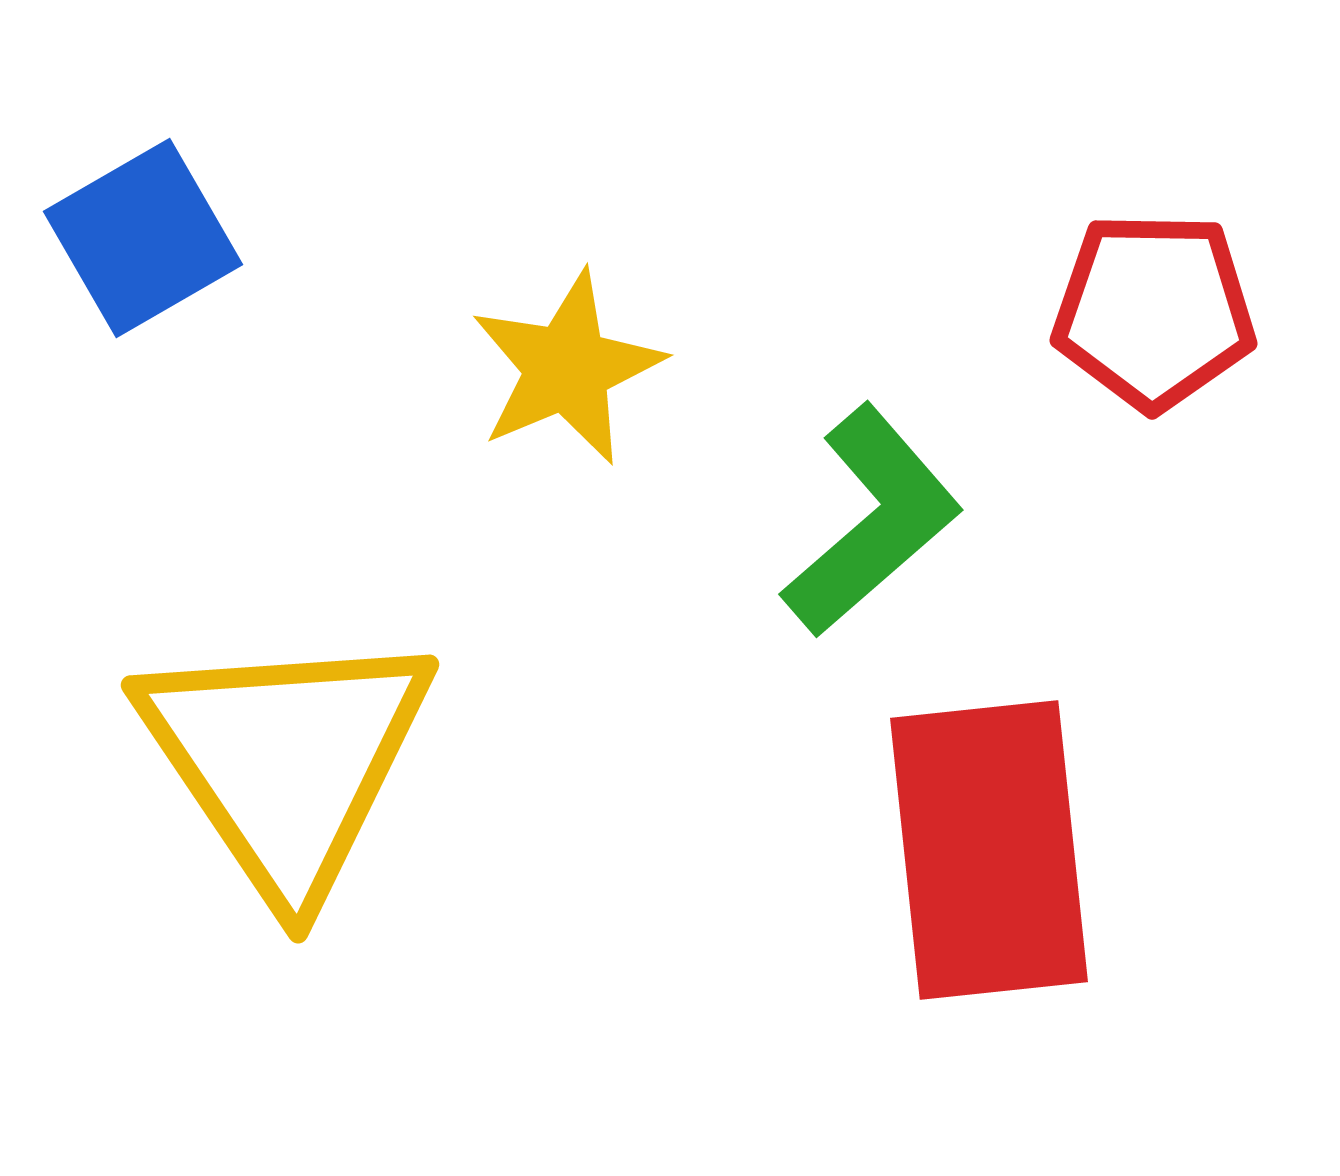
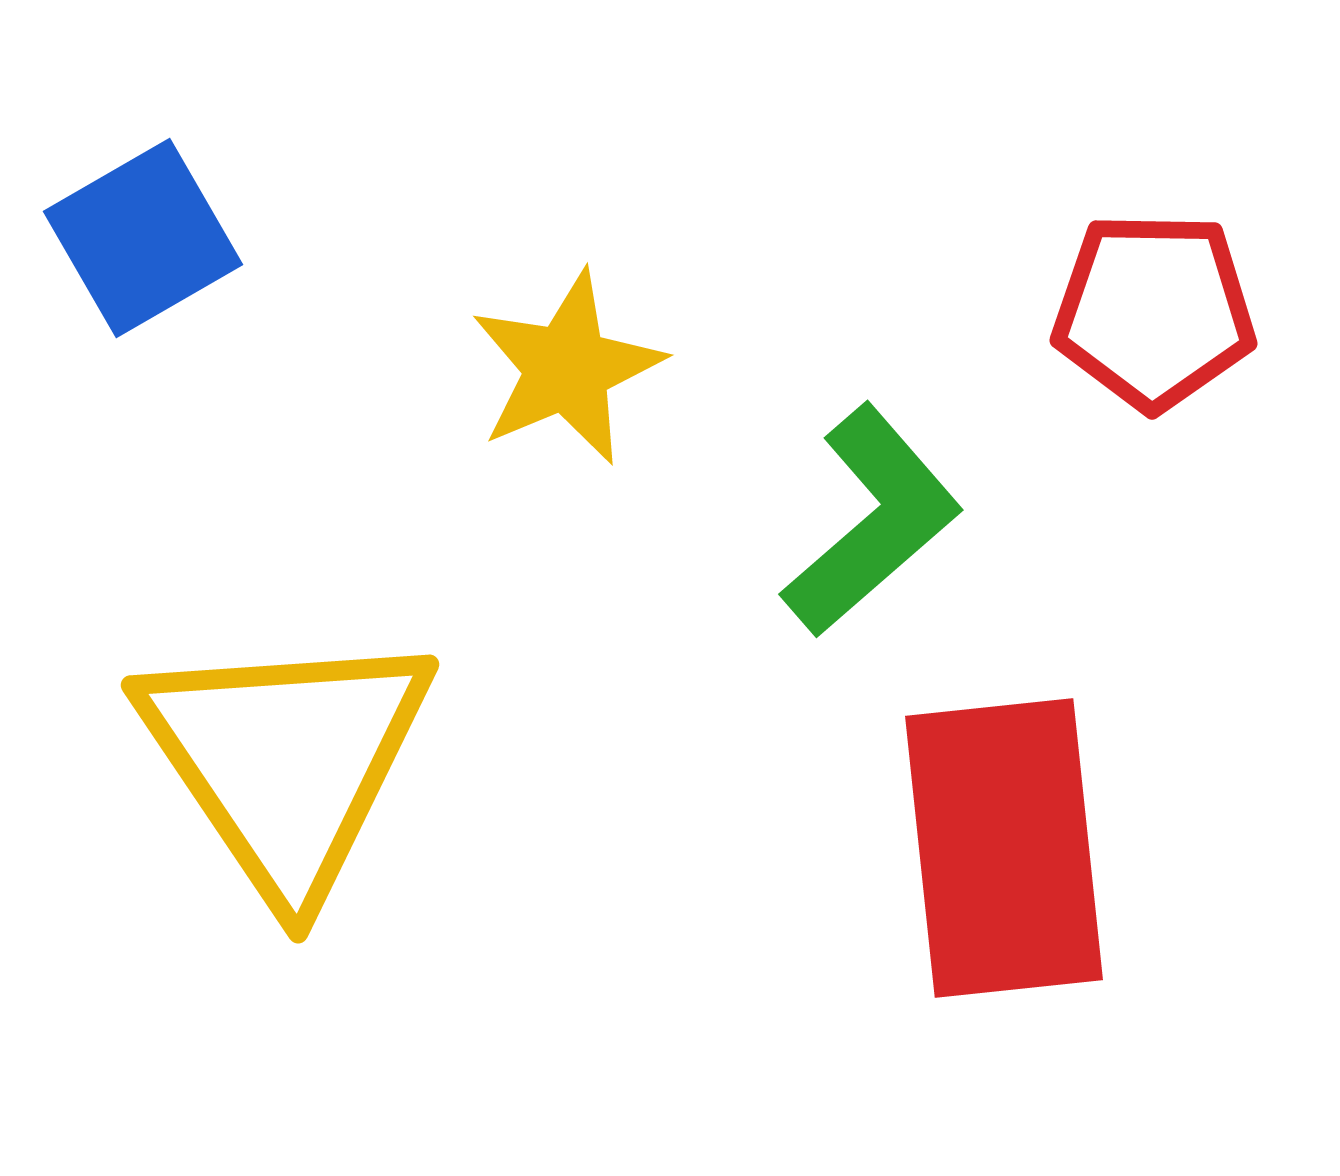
red rectangle: moved 15 px right, 2 px up
